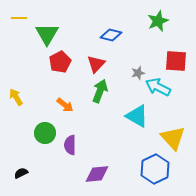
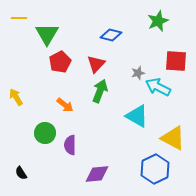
yellow triangle: rotated 20 degrees counterclockwise
black semicircle: rotated 96 degrees counterclockwise
